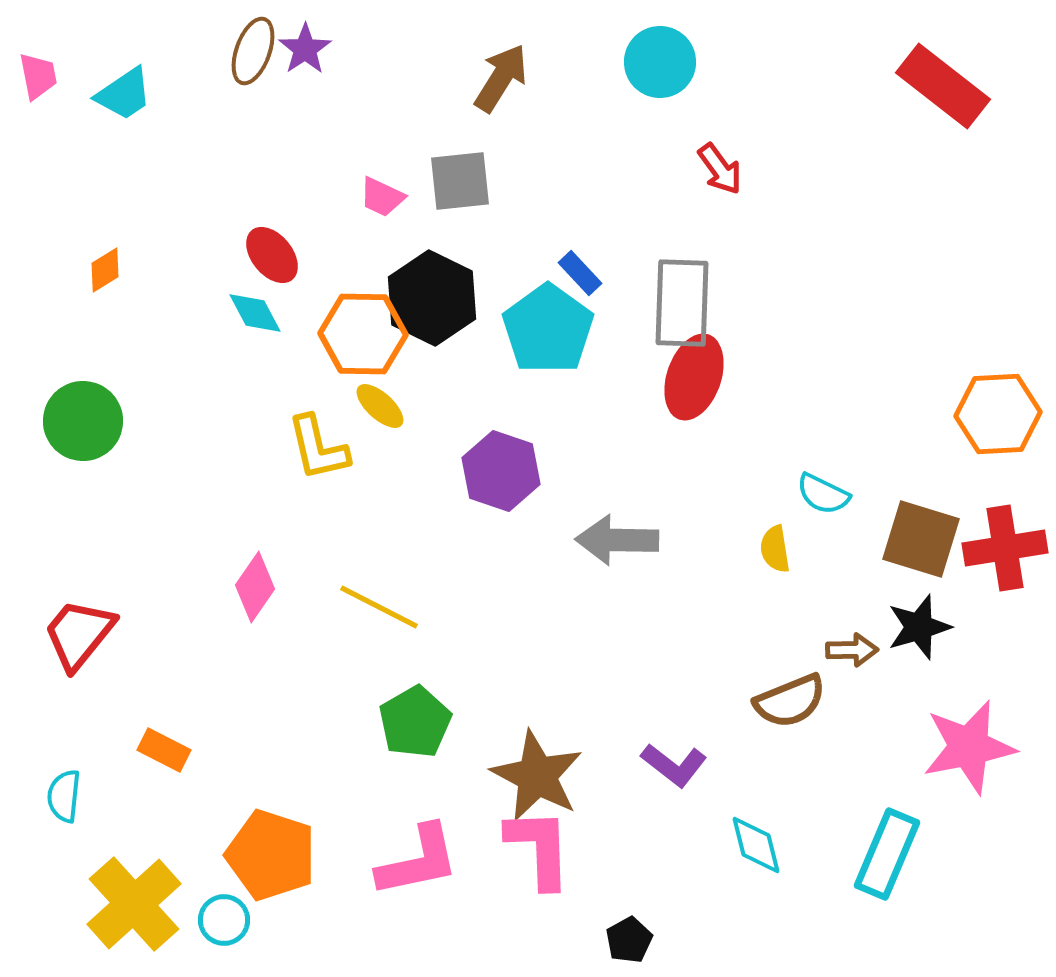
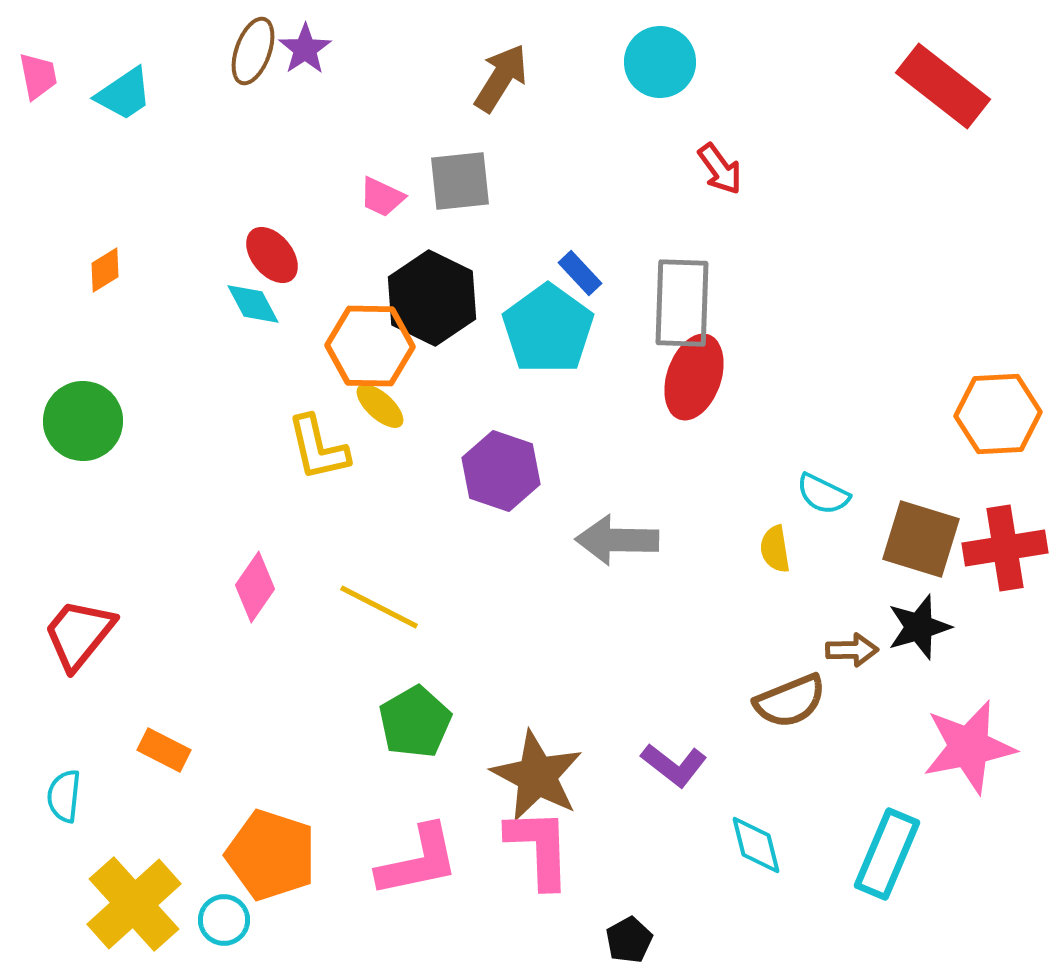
cyan diamond at (255, 313): moved 2 px left, 9 px up
orange hexagon at (363, 334): moved 7 px right, 12 px down
